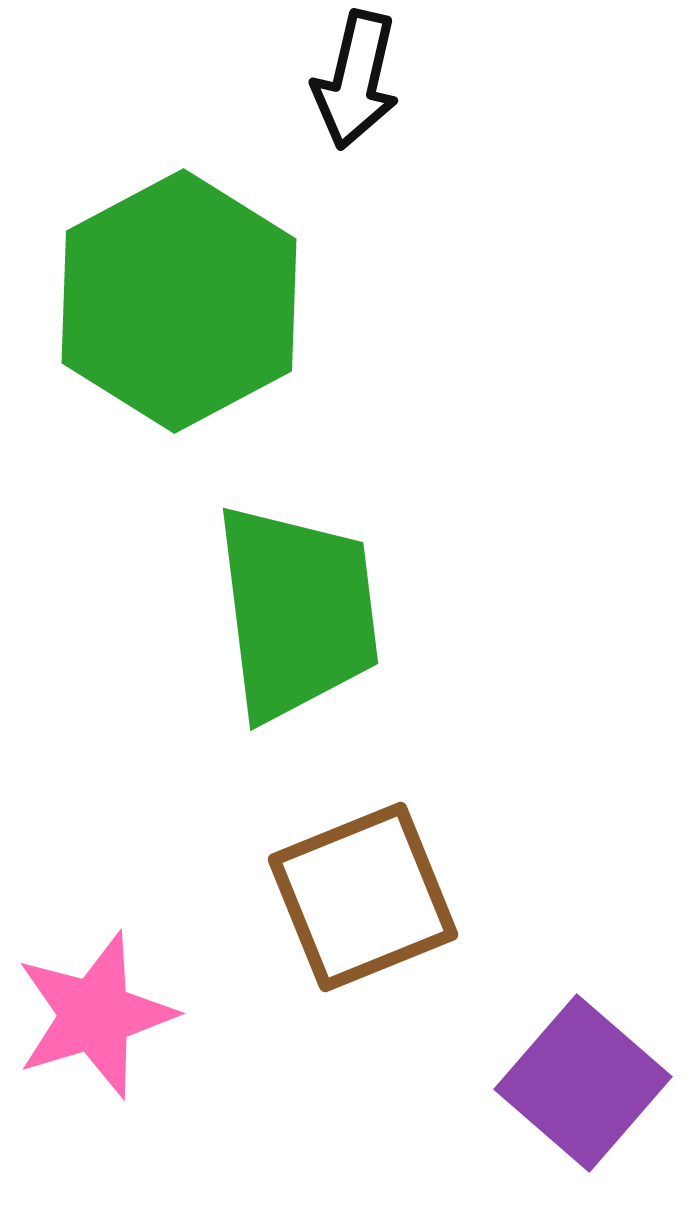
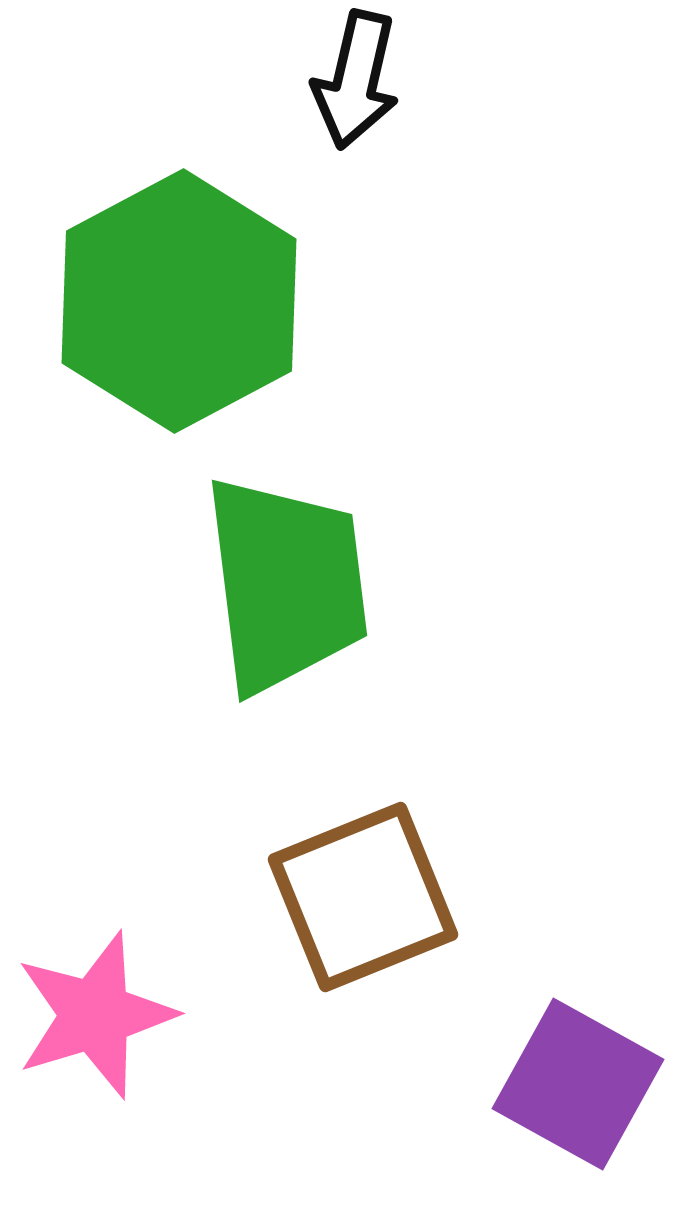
green trapezoid: moved 11 px left, 28 px up
purple square: moved 5 px left, 1 px down; rotated 12 degrees counterclockwise
